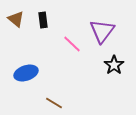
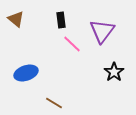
black rectangle: moved 18 px right
black star: moved 7 px down
